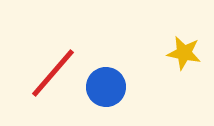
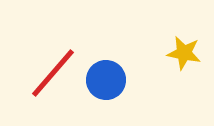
blue circle: moved 7 px up
